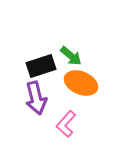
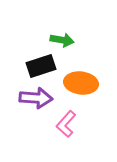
green arrow: moved 9 px left, 16 px up; rotated 30 degrees counterclockwise
orange ellipse: rotated 16 degrees counterclockwise
purple arrow: rotated 72 degrees counterclockwise
